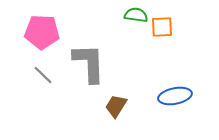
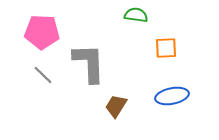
orange square: moved 4 px right, 21 px down
blue ellipse: moved 3 px left
